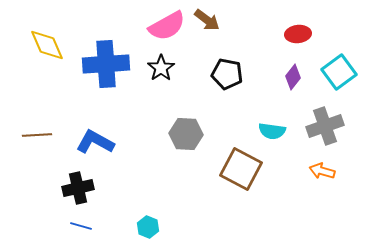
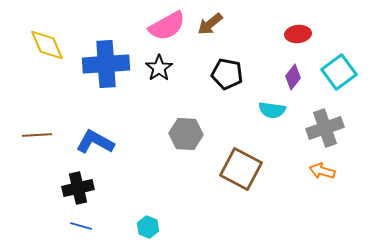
brown arrow: moved 3 px right, 4 px down; rotated 104 degrees clockwise
black star: moved 2 px left
gray cross: moved 2 px down
cyan semicircle: moved 21 px up
